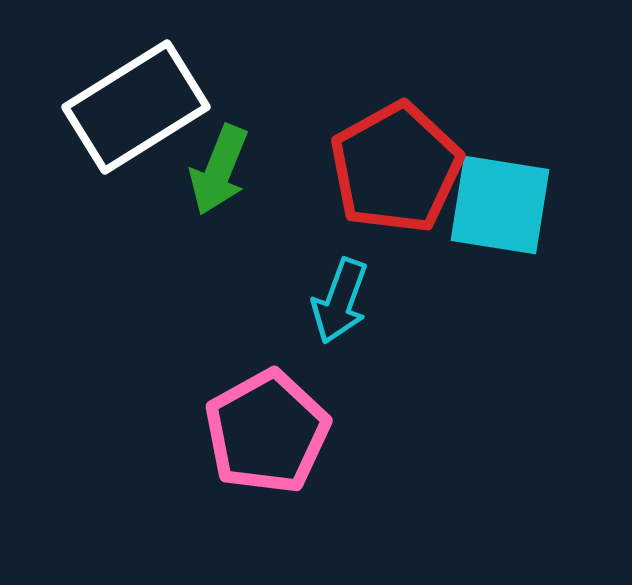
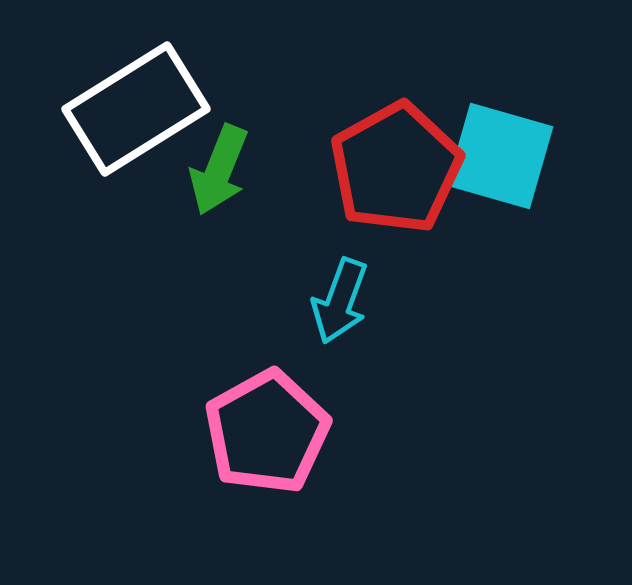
white rectangle: moved 2 px down
cyan square: moved 49 px up; rotated 7 degrees clockwise
